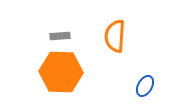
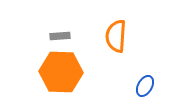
orange semicircle: moved 1 px right
